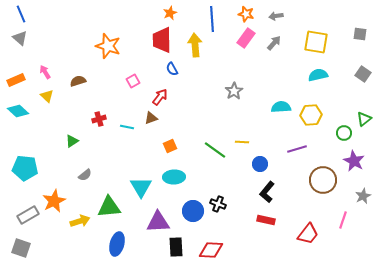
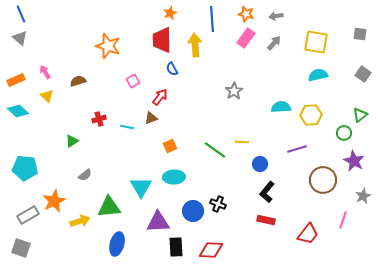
green triangle at (364, 119): moved 4 px left, 4 px up
